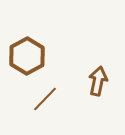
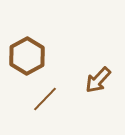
brown arrow: moved 1 px up; rotated 148 degrees counterclockwise
